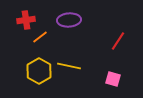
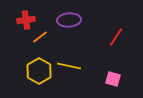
red line: moved 2 px left, 4 px up
